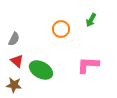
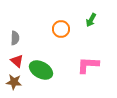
gray semicircle: moved 1 px right, 1 px up; rotated 24 degrees counterclockwise
brown star: moved 3 px up
